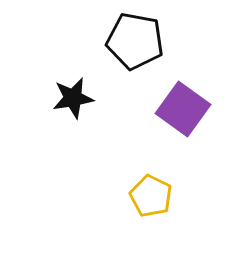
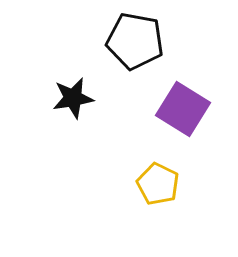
purple square: rotated 4 degrees counterclockwise
yellow pentagon: moved 7 px right, 12 px up
